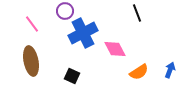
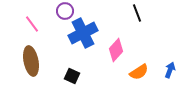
pink diamond: moved 1 px right, 1 px down; rotated 70 degrees clockwise
